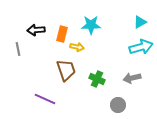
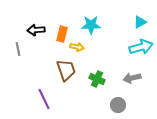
purple line: moved 1 px left; rotated 40 degrees clockwise
